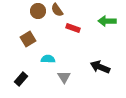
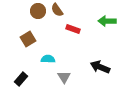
red rectangle: moved 1 px down
